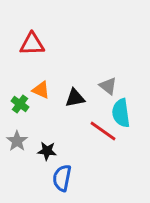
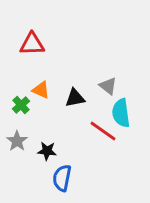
green cross: moved 1 px right, 1 px down; rotated 12 degrees clockwise
